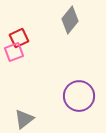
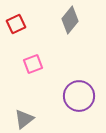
red square: moved 3 px left, 14 px up
pink square: moved 19 px right, 12 px down
